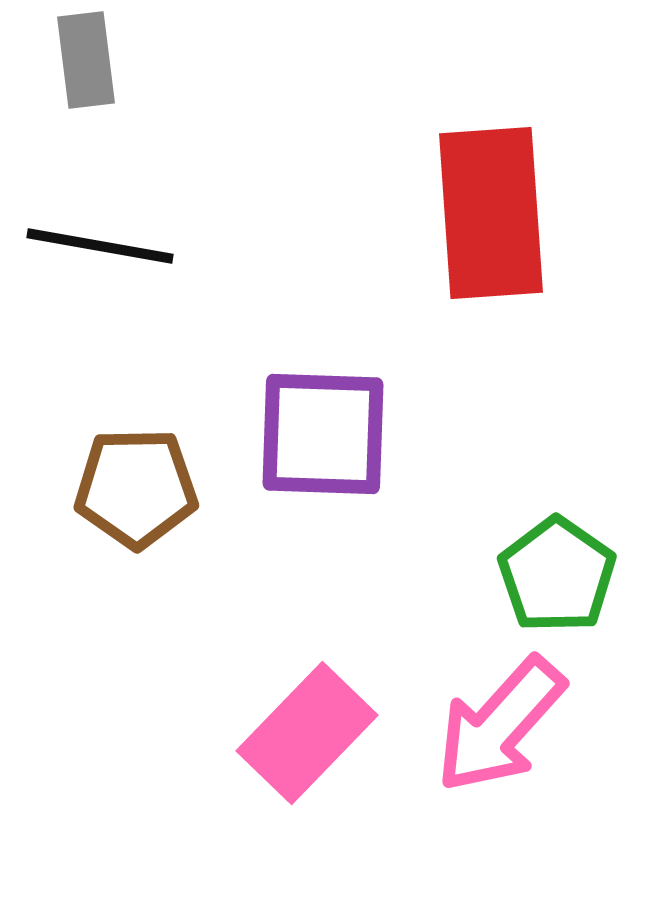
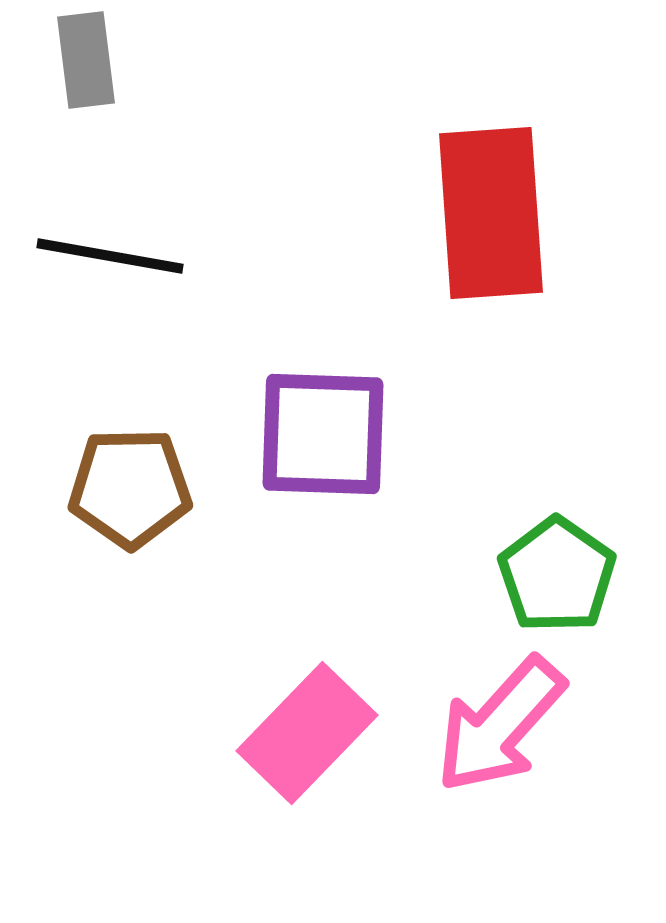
black line: moved 10 px right, 10 px down
brown pentagon: moved 6 px left
